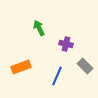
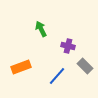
green arrow: moved 2 px right, 1 px down
purple cross: moved 2 px right, 2 px down
blue line: rotated 18 degrees clockwise
